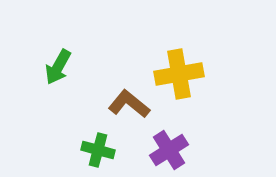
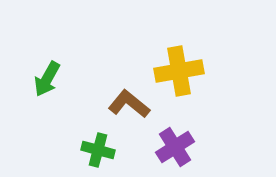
green arrow: moved 11 px left, 12 px down
yellow cross: moved 3 px up
purple cross: moved 6 px right, 3 px up
